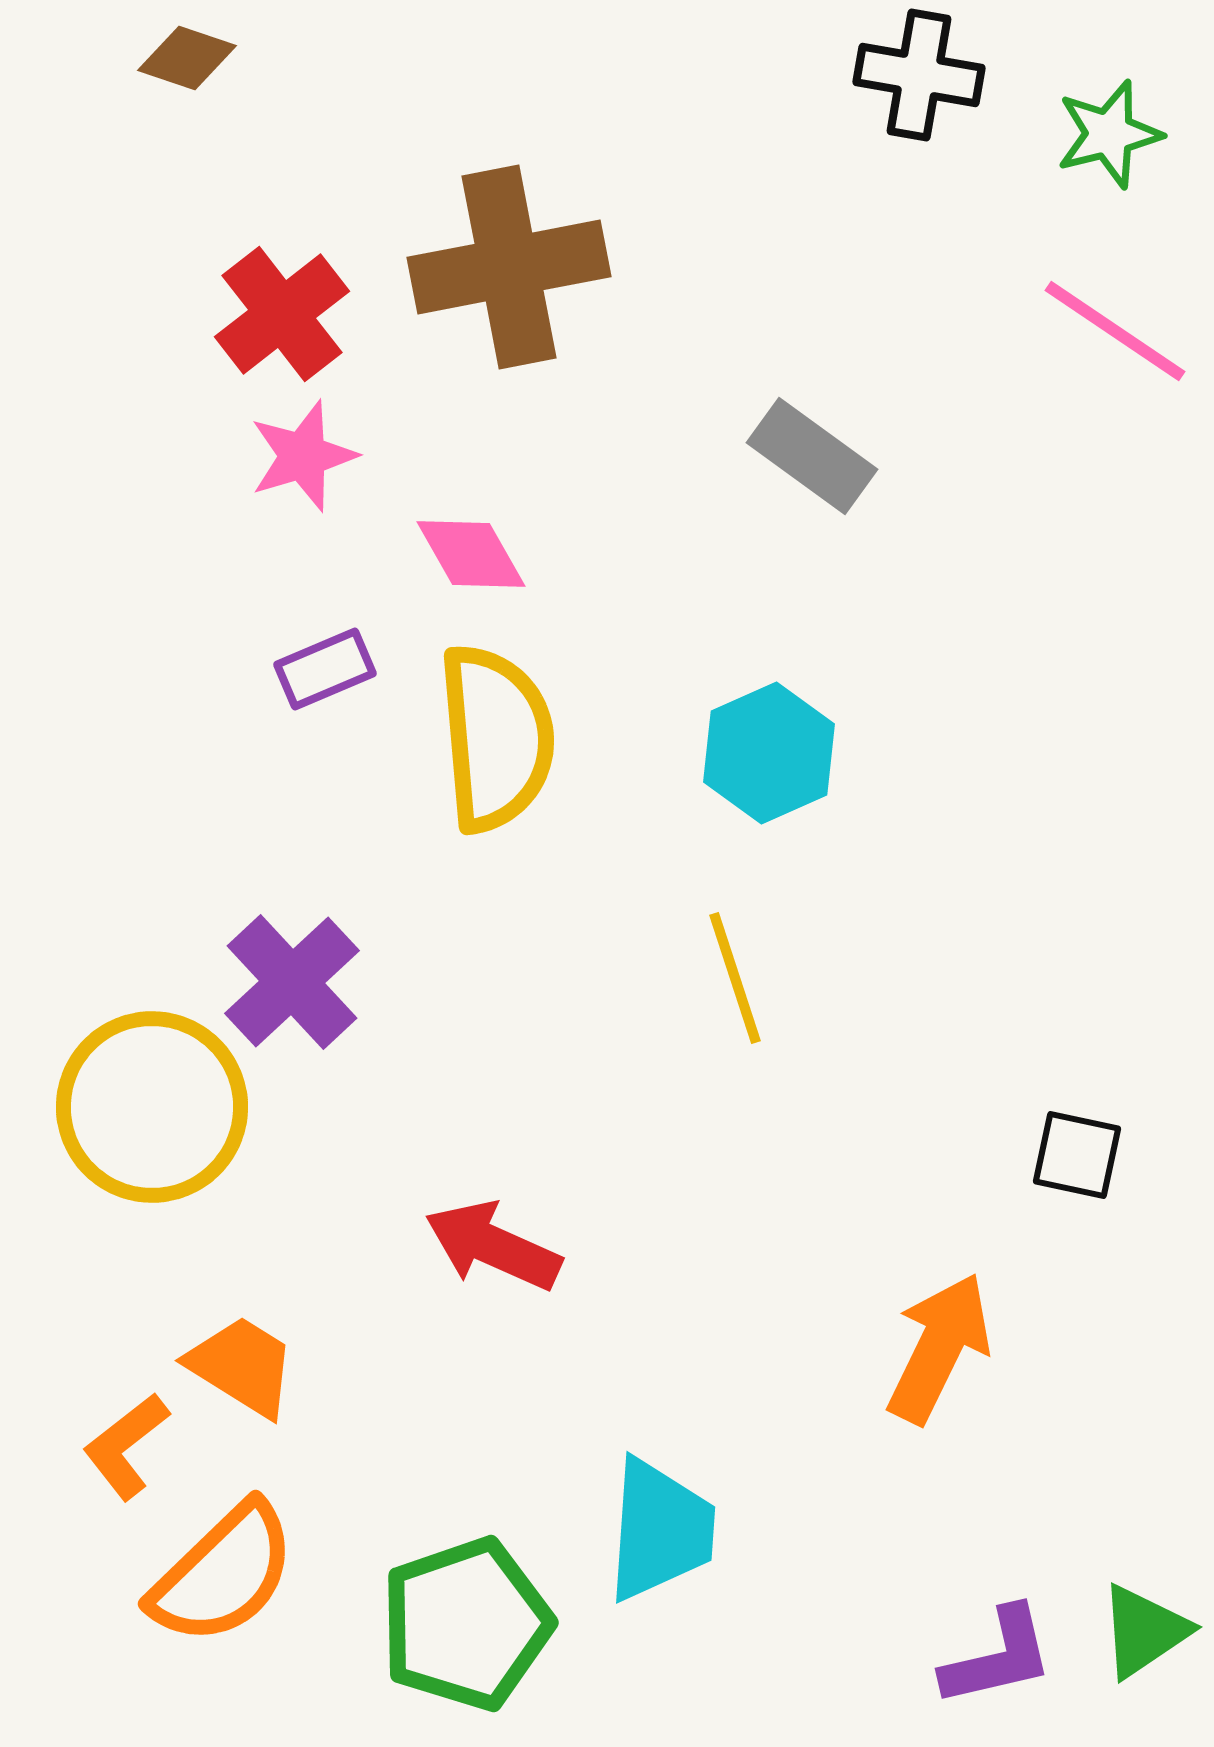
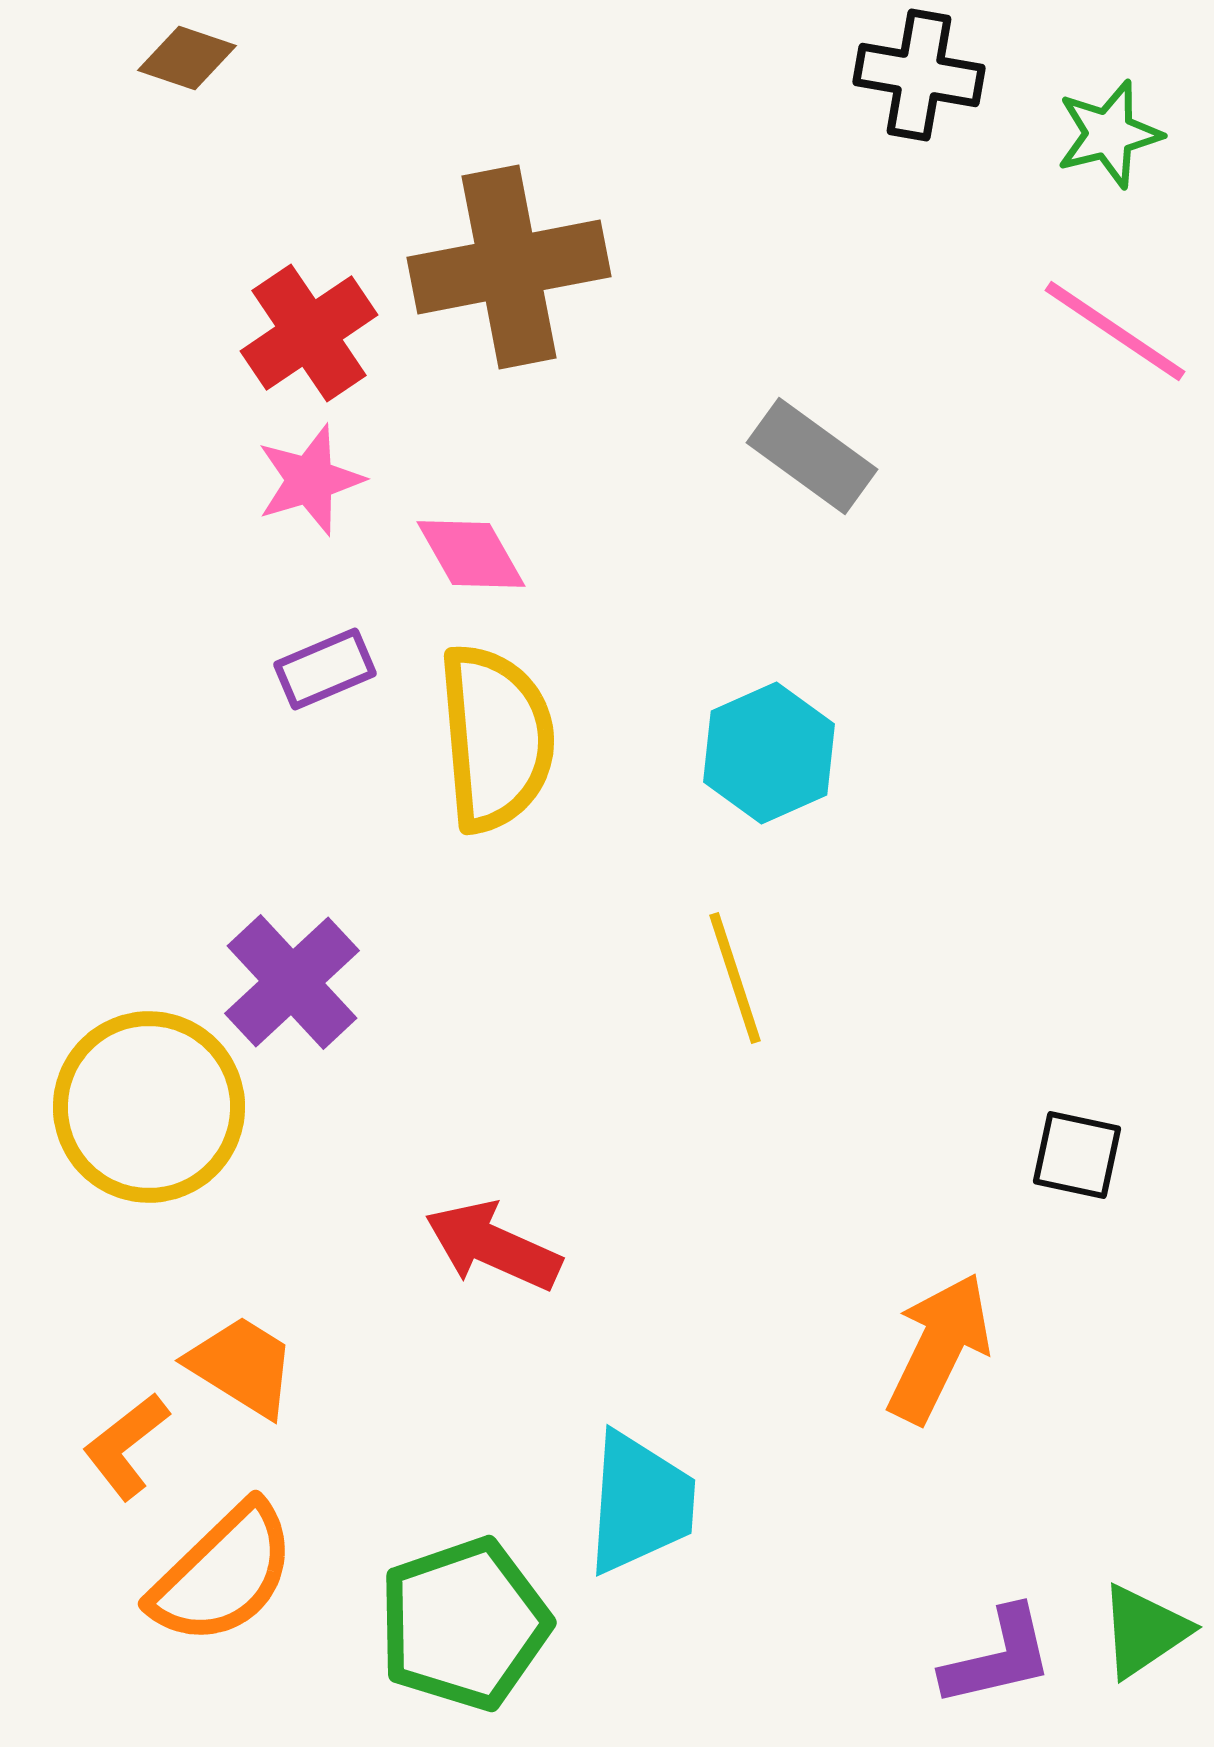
red cross: moved 27 px right, 19 px down; rotated 4 degrees clockwise
pink star: moved 7 px right, 24 px down
yellow circle: moved 3 px left
cyan trapezoid: moved 20 px left, 27 px up
green pentagon: moved 2 px left
